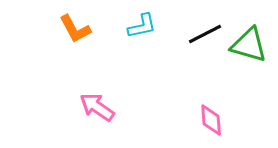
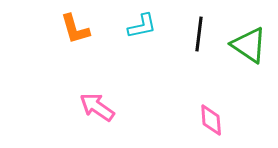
orange L-shape: rotated 12 degrees clockwise
black line: moved 6 px left; rotated 56 degrees counterclockwise
green triangle: rotated 18 degrees clockwise
